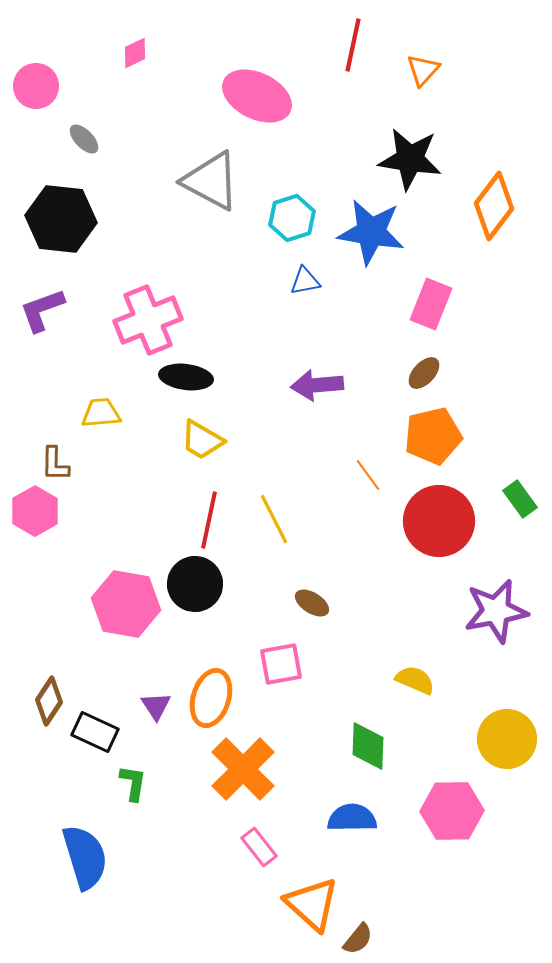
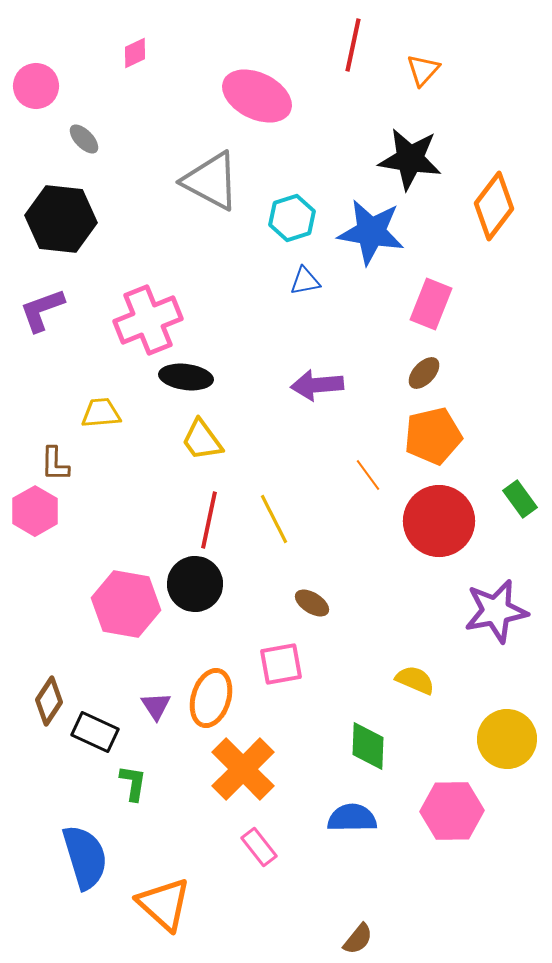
yellow trapezoid at (202, 440): rotated 24 degrees clockwise
orange triangle at (312, 904): moved 148 px left
